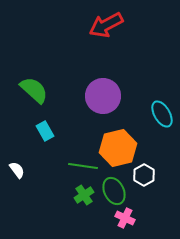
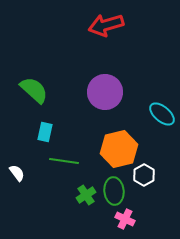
red arrow: rotated 12 degrees clockwise
purple circle: moved 2 px right, 4 px up
cyan ellipse: rotated 20 degrees counterclockwise
cyan rectangle: moved 1 px down; rotated 42 degrees clockwise
orange hexagon: moved 1 px right, 1 px down
green line: moved 19 px left, 5 px up
white semicircle: moved 3 px down
green ellipse: rotated 20 degrees clockwise
green cross: moved 2 px right
pink cross: moved 1 px down
